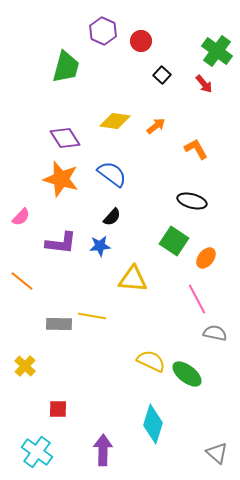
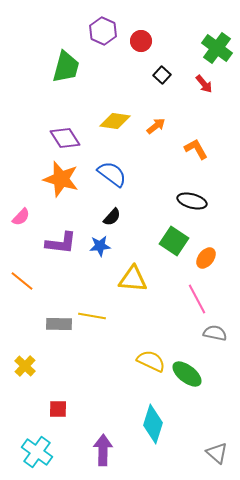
green cross: moved 3 px up
